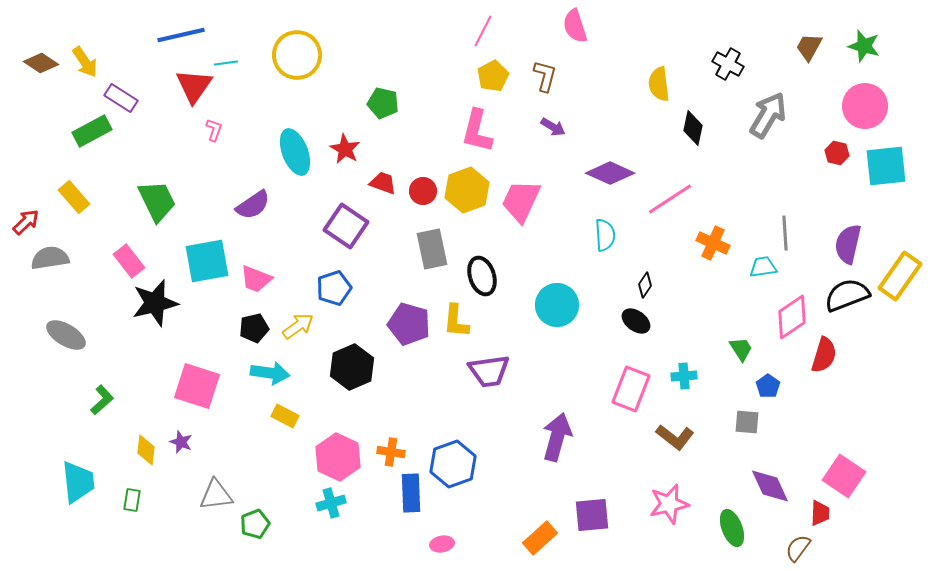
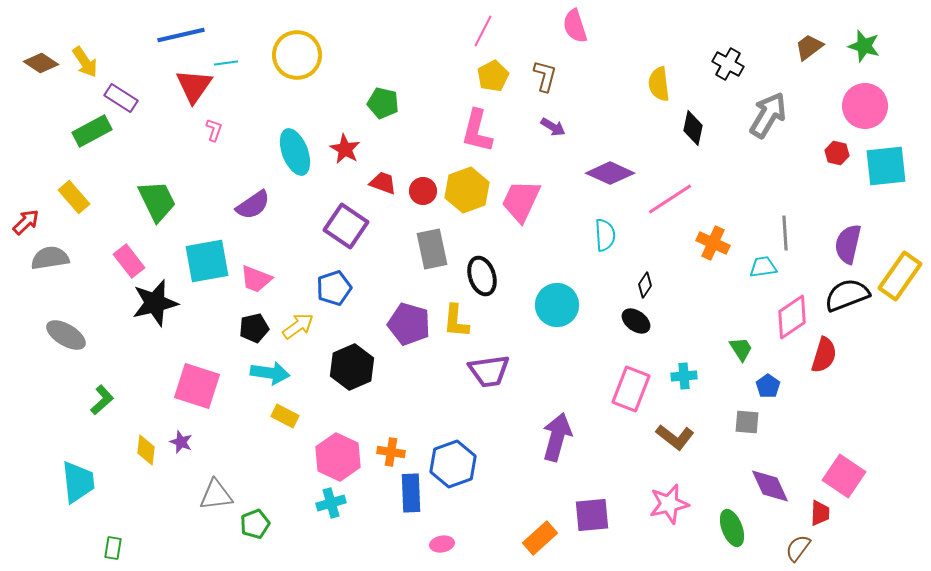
brown trapezoid at (809, 47): rotated 24 degrees clockwise
green rectangle at (132, 500): moved 19 px left, 48 px down
